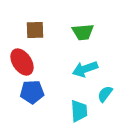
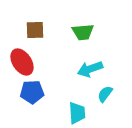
cyan arrow: moved 5 px right
cyan trapezoid: moved 2 px left, 2 px down
